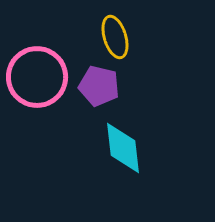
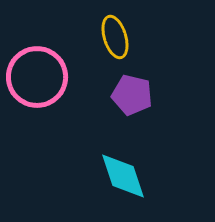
purple pentagon: moved 33 px right, 9 px down
cyan diamond: moved 28 px down; rotated 12 degrees counterclockwise
